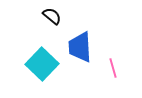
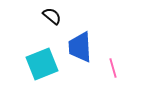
cyan square: rotated 24 degrees clockwise
